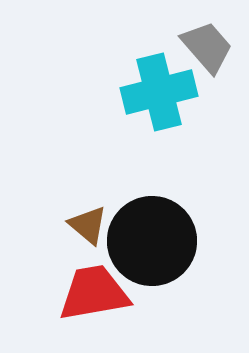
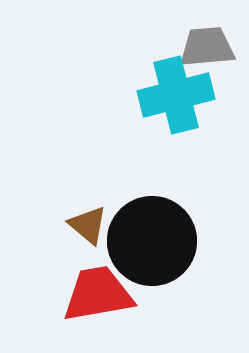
gray trapezoid: rotated 54 degrees counterclockwise
cyan cross: moved 17 px right, 3 px down
red trapezoid: moved 4 px right, 1 px down
